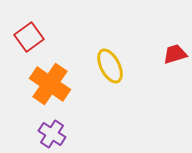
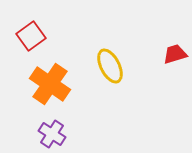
red square: moved 2 px right, 1 px up
